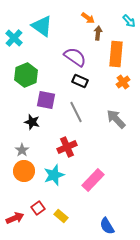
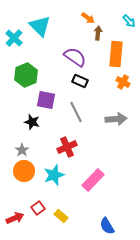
cyan triangle: moved 2 px left; rotated 10 degrees clockwise
orange cross: rotated 24 degrees counterclockwise
gray arrow: rotated 130 degrees clockwise
